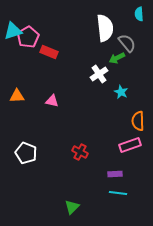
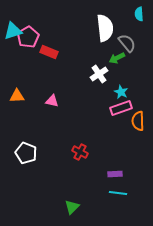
pink rectangle: moved 9 px left, 37 px up
